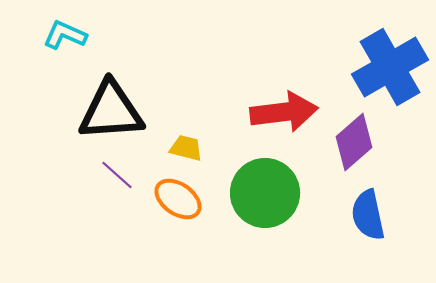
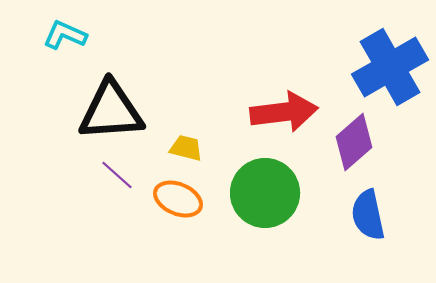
orange ellipse: rotated 12 degrees counterclockwise
